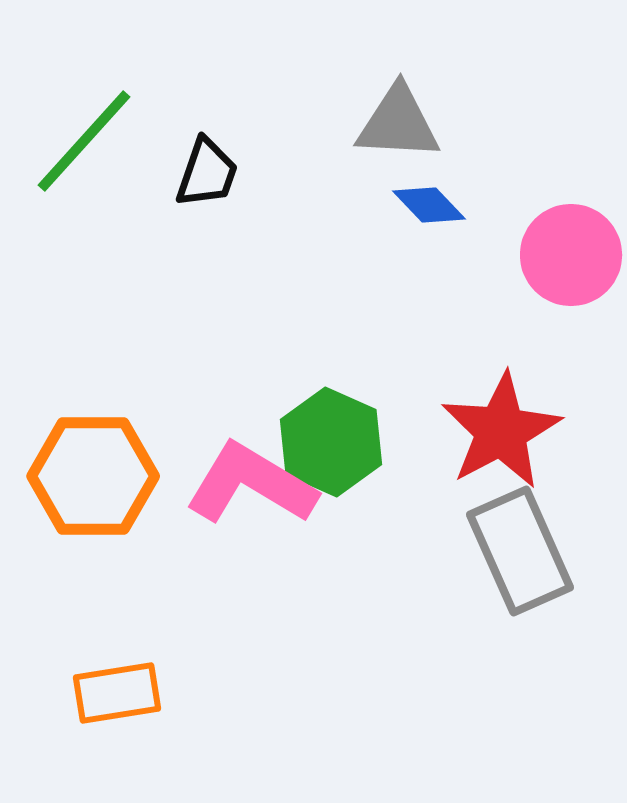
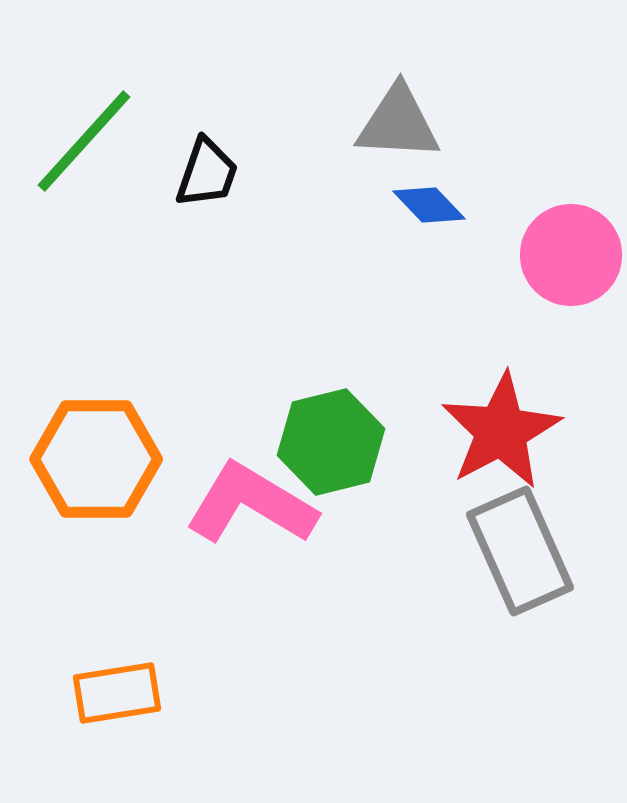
green hexagon: rotated 22 degrees clockwise
orange hexagon: moved 3 px right, 17 px up
pink L-shape: moved 20 px down
